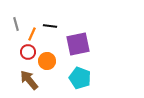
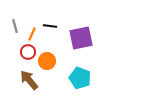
gray line: moved 1 px left, 2 px down
purple square: moved 3 px right, 6 px up
